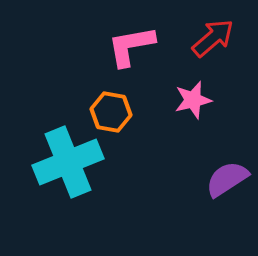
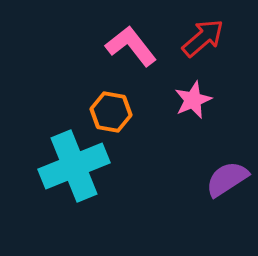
red arrow: moved 10 px left
pink L-shape: rotated 62 degrees clockwise
pink star: rotated 9 degrees counterclockwise
cyan cross: moved 6 px right, 4 px down
